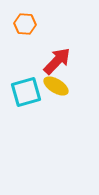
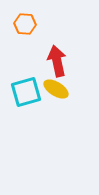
red arrow: rotated 56 degrees counterclockwise
yellow ellipse: moved 3 px down
